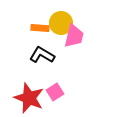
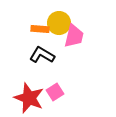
yellow circle: moved 2 px left
orange rectangle: moved 1 px down
